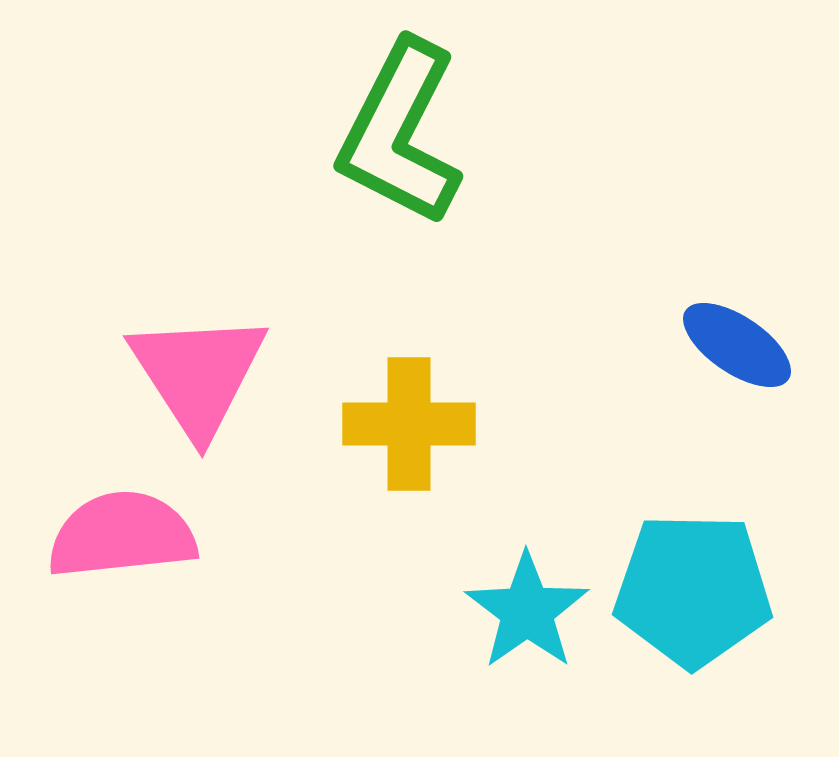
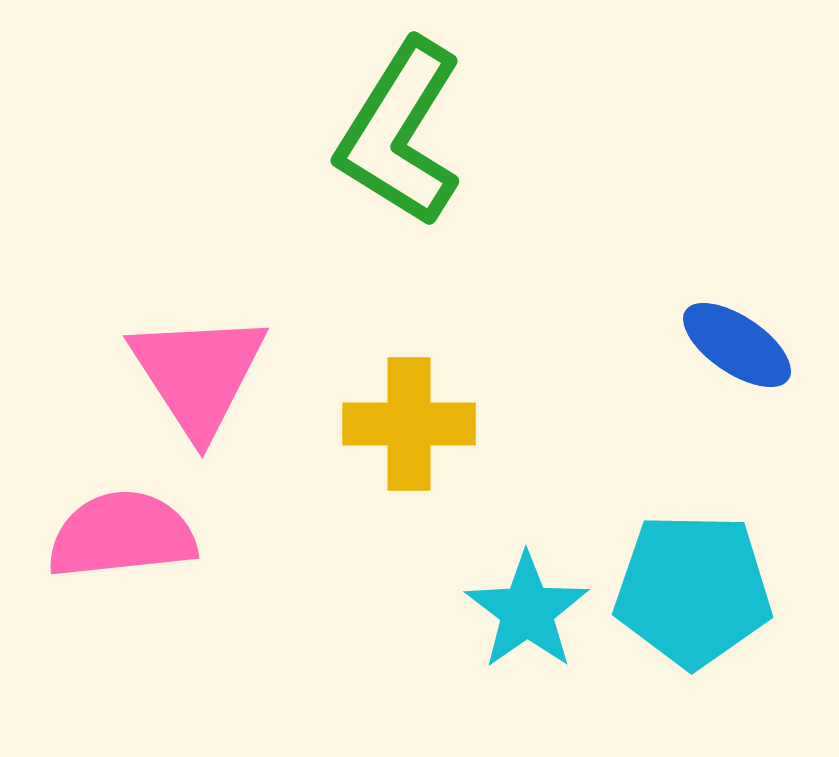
green L-shape: rotated 5 degrees clockwise
